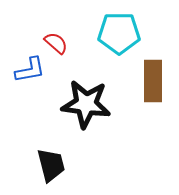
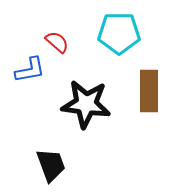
red semicircle: moved 1 px right, 1 px up
brown rectangle: moved 4 px left, 10 px down
black trapezoid: rotated 6 degrees counterclockwise
